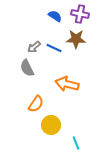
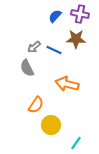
blue semicircle: rotated 80 degrees counterclockwise
blue line: moved 2 px down
orange semicircle: moved 1 px down
cyan line: rotated 56 degrees clockwise
